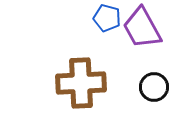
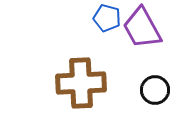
black circle: moved 1 px right, 3 px down
